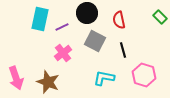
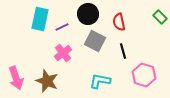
black circle: moved 1 px right, 1 px down
red semicircle: moved 2 px down
black line: moved 1 px down
cyan L-shape: moved 4 px left, 3 px down
brown star: moved 1 px left, 1 px up
